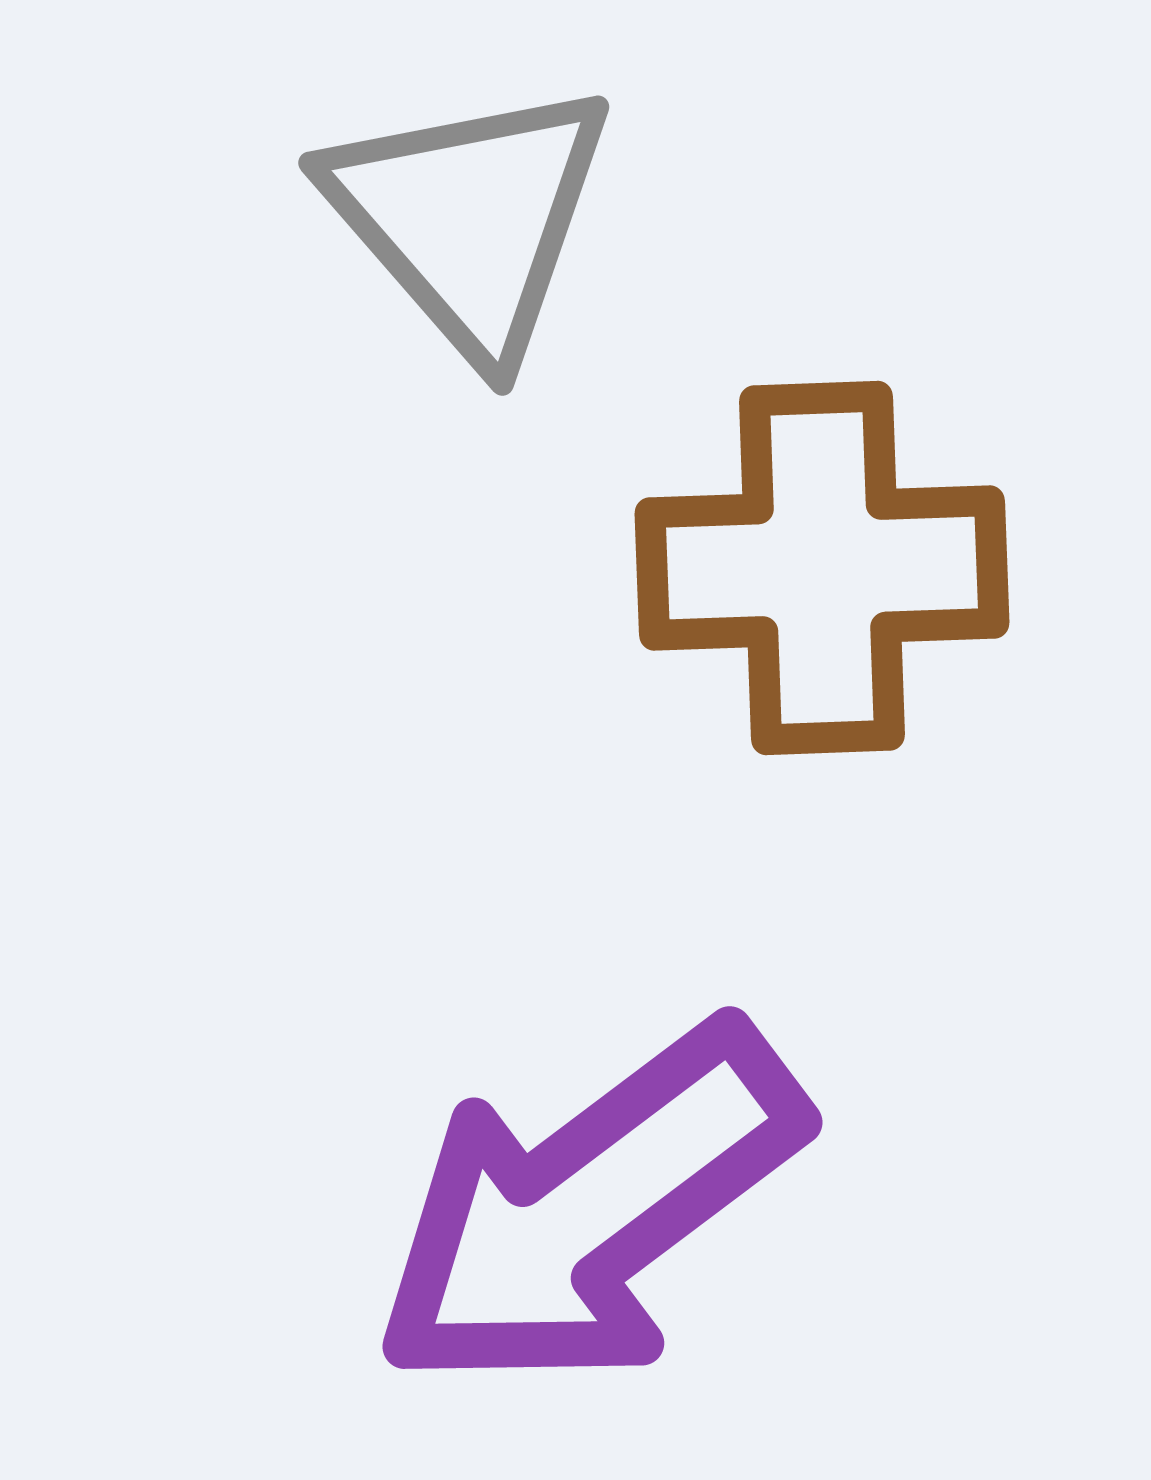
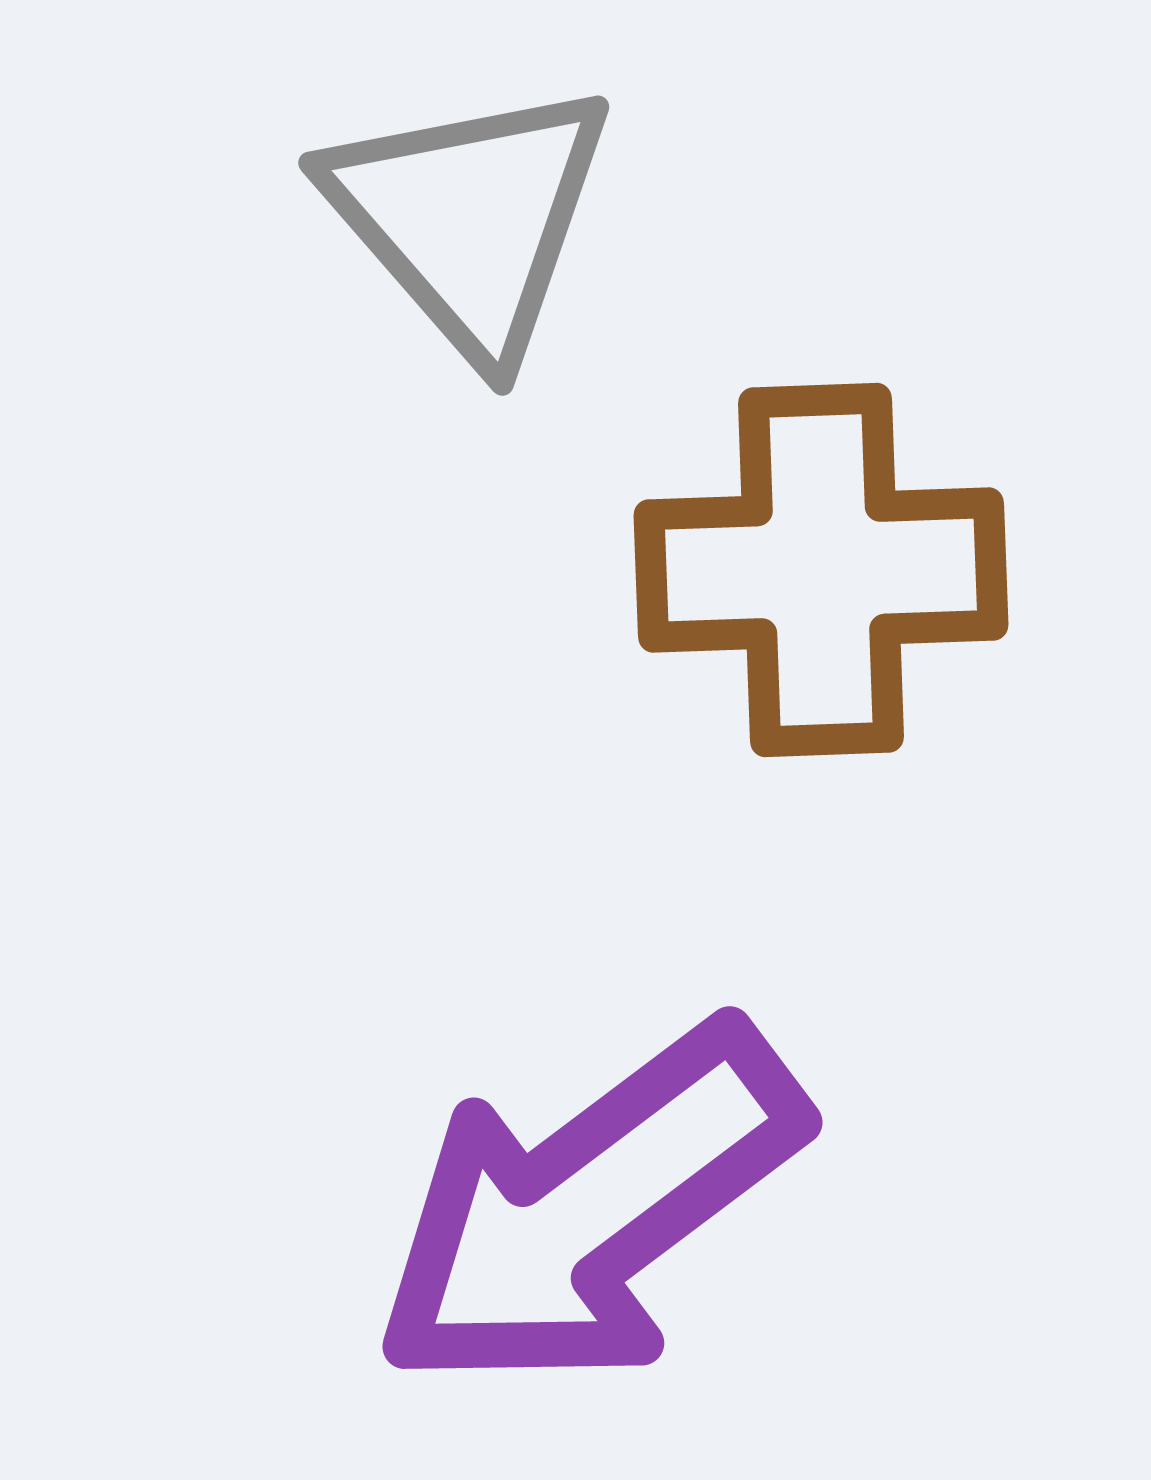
brown cross: moved 1 px left, 2 px down
